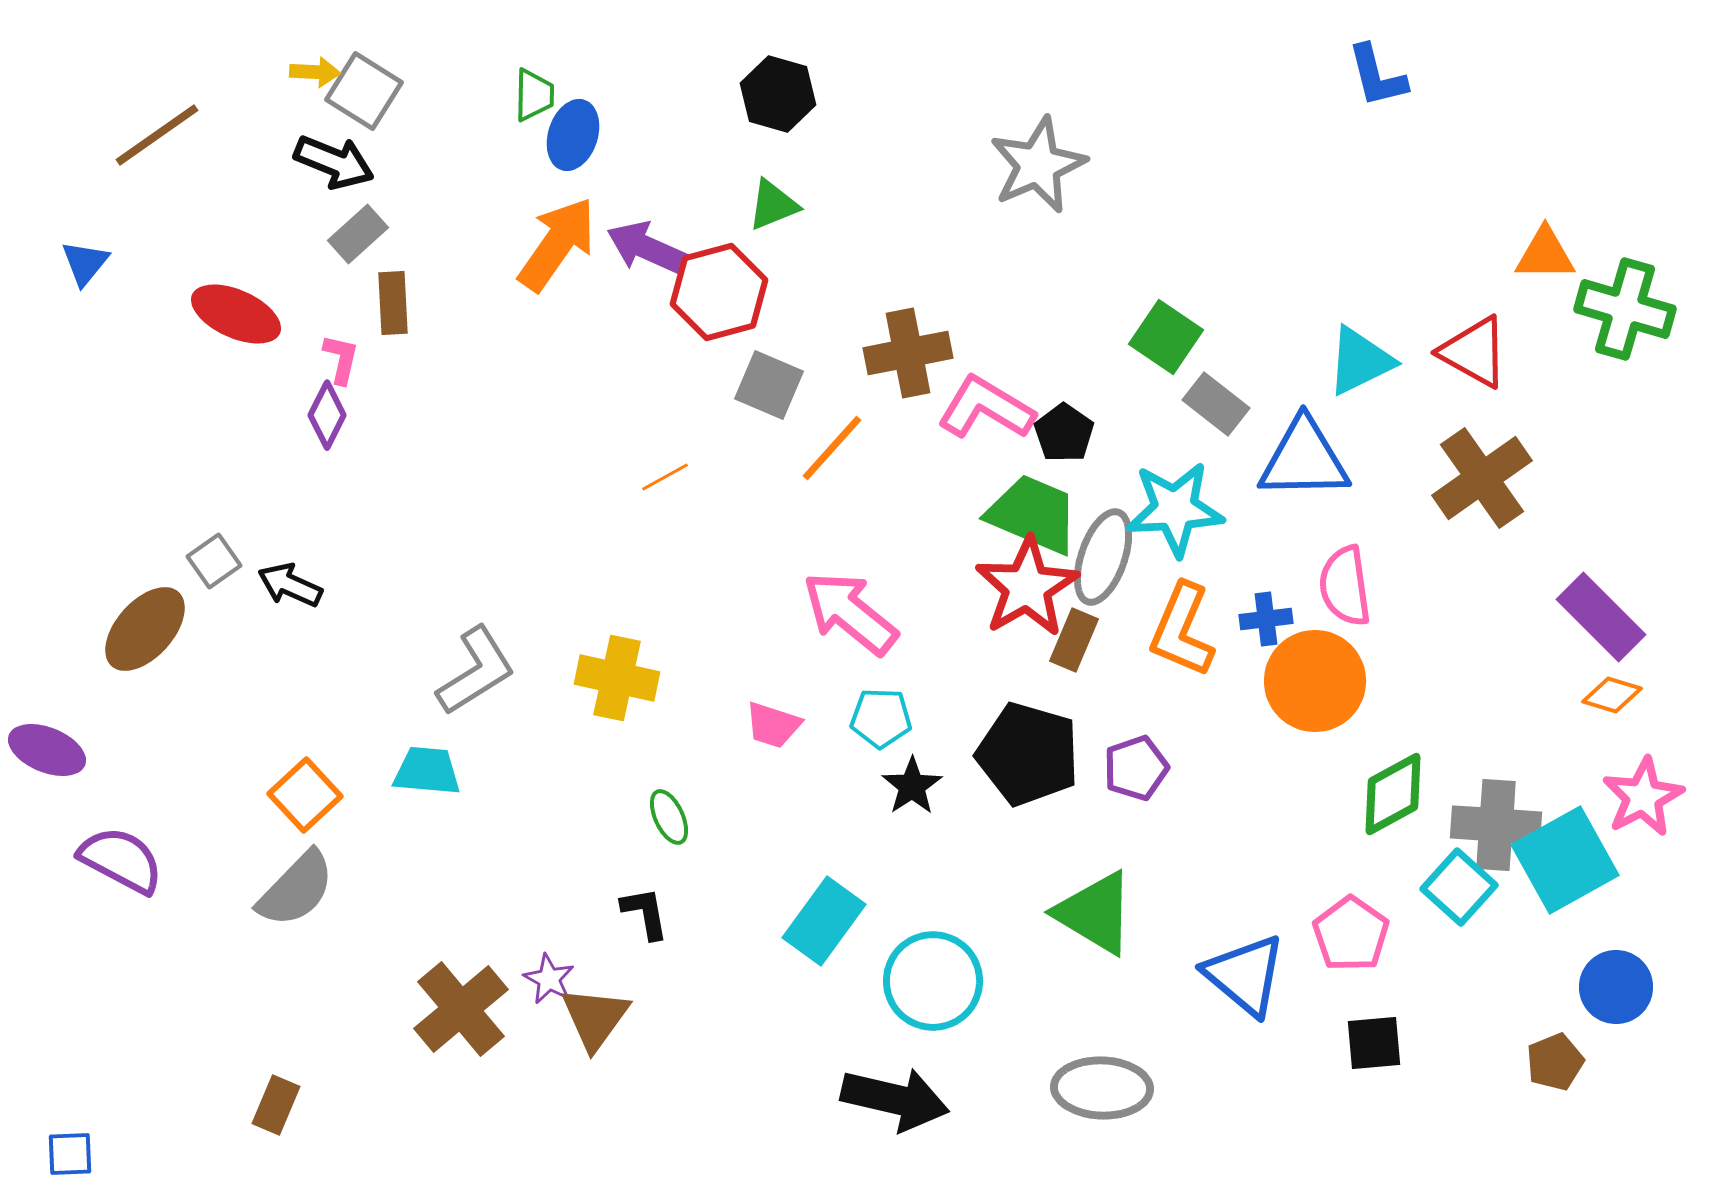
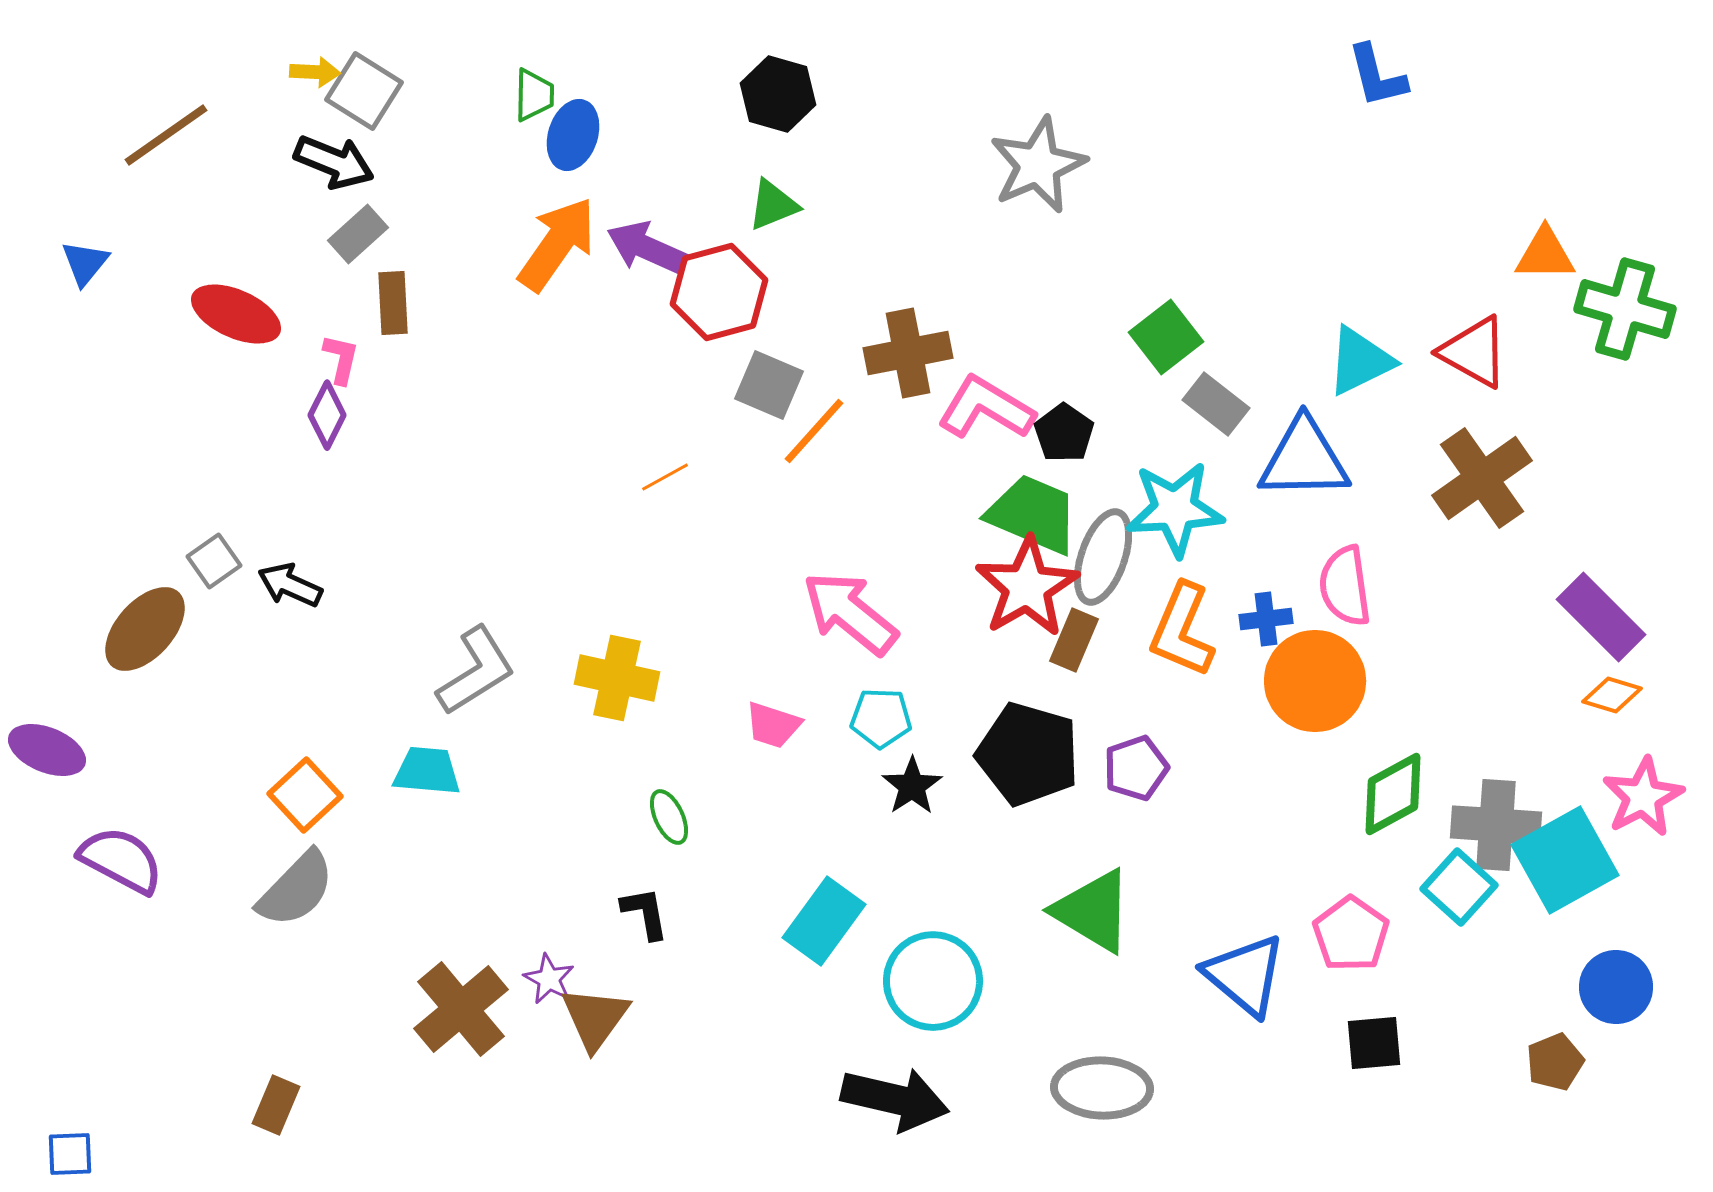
brown line at (157, 135): moved 9 px right
green square at (1166, 337): rotated 18 degrees clockwise
orange line at (832, 448): moved 18 px left, 17 px up
green triangle at (1095, 913): moved 2 px left, 2 px up
